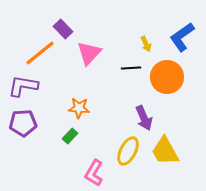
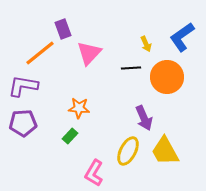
purple rectangle: rotated 24 degrees clockwise
